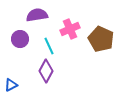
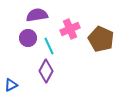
purple circle: moved 8 px right, 1 px up
